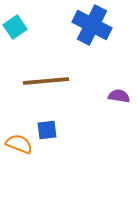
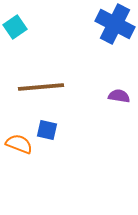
blue cross: moved 23 px right, 1 px up
brown line: moved 5 px left, 6 px down
blue square: rotated 20 degrees clockwise
